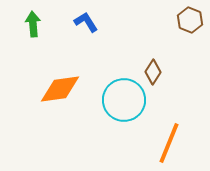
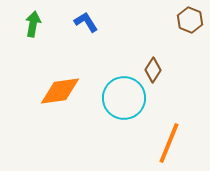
green arrow: rotated 15 degrees clockwise
brown diamond: moved 2 px up
orange diamond: moved 2 px down
cyan circle: moved 2 px up
